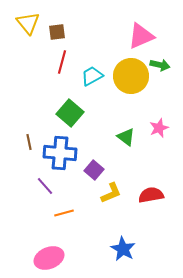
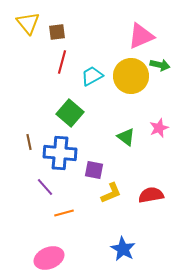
purple square: rotated 30 degrees counterclockwise
purple line: moved 1 px down
